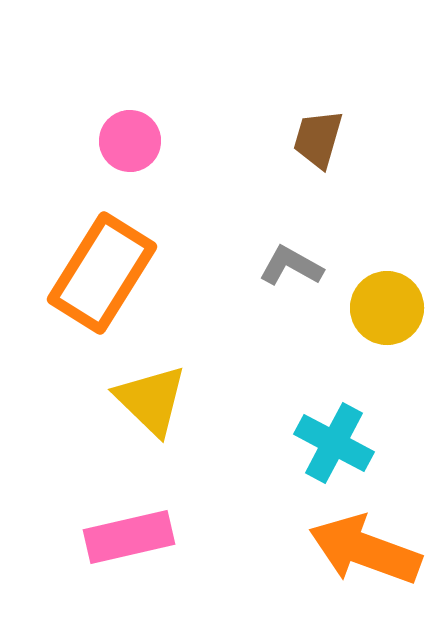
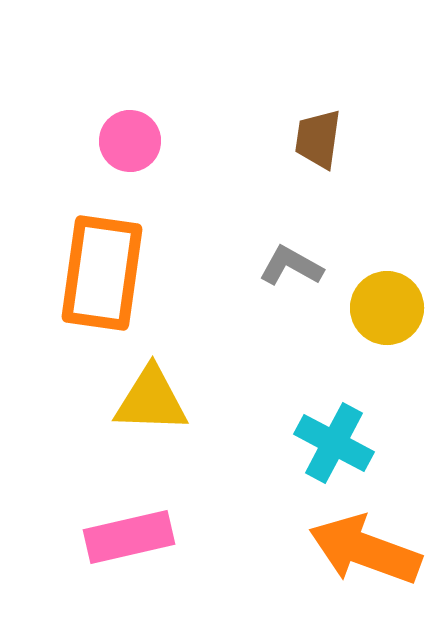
brown trapezoid: rotated 8 degrees counterclockwise
orange rectangle: rotated 24 degrees counterclockwise
yellow triangle: rotated 42 degrees counterclockwise
